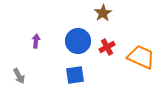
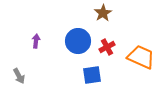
blue square: moved 17 px right
